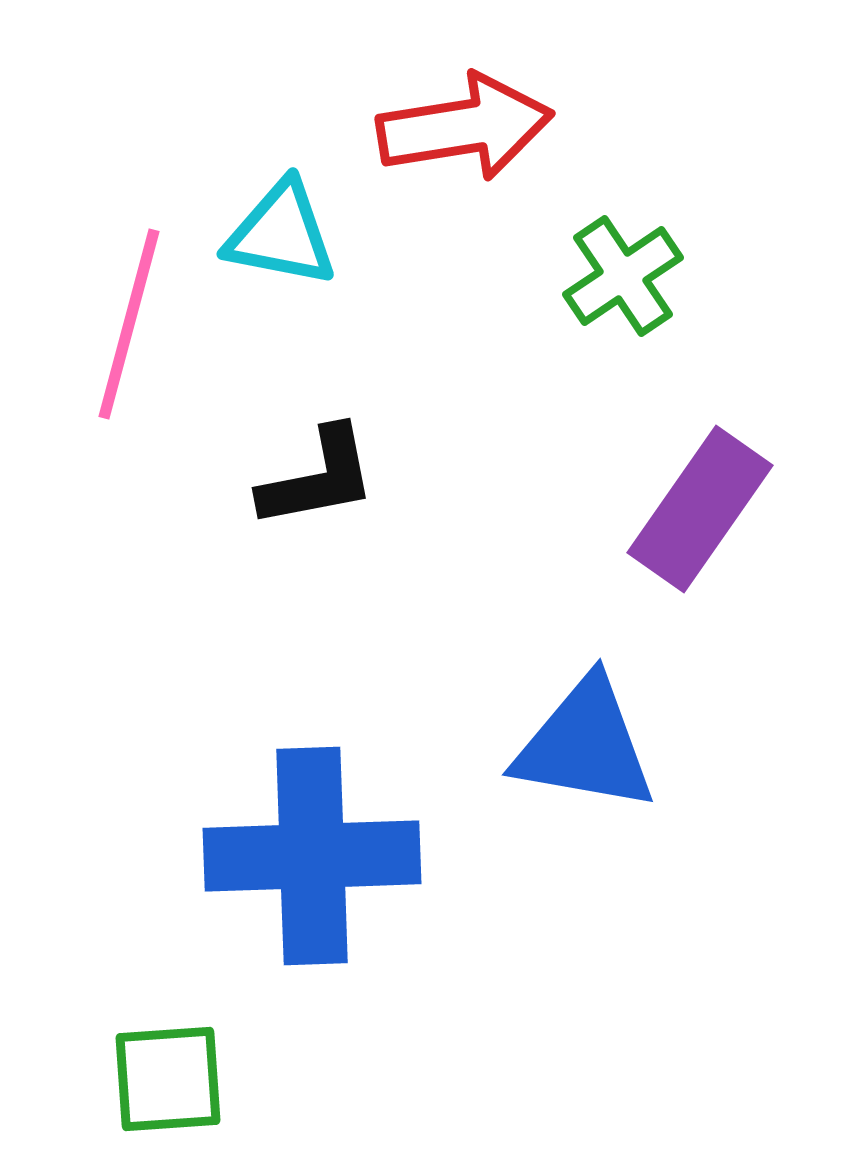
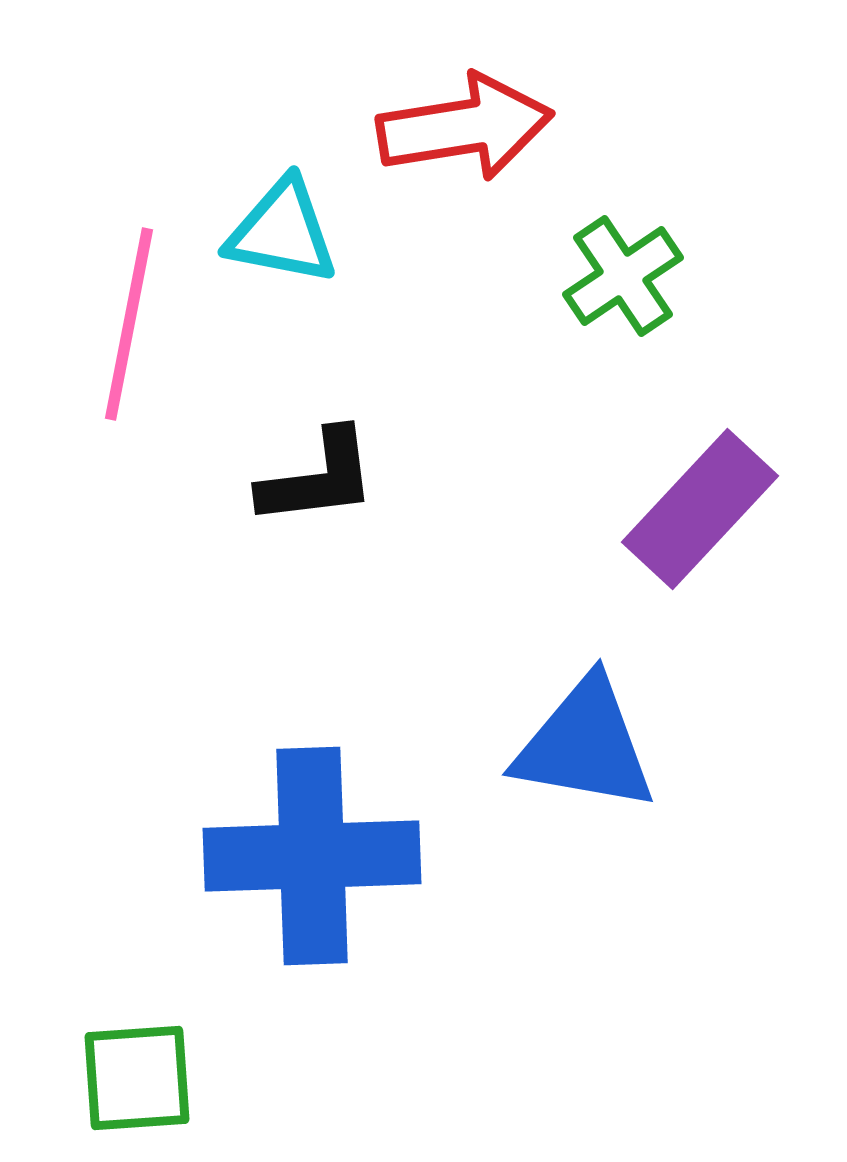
cyan triangle: moved 1 px right, 2 px up
pink line: rotated 4 degrees counterclockwise
black L-shape: rotated 4 degrees clockwise
purple rectangle: rotated 8 degrees clockwise
green square: moved 31 px left, 1 px up
